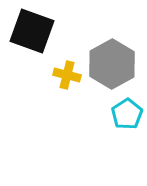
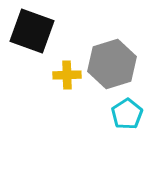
gray hexagon: rotated 12 degrees clockwise
yellow cross: rotated 16 degrees counterclockwise
